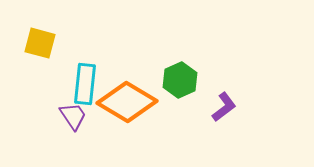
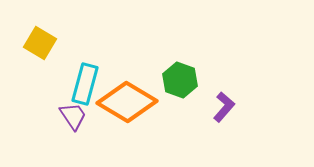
yellow square: rotated 16 degrees clockwise
green hexagon: rotated 16 degrees counterclockwise
cyan rectangle: rotated 9 degrees clockwise
purple L-shape: rotated 12 degrees counterclockwise
